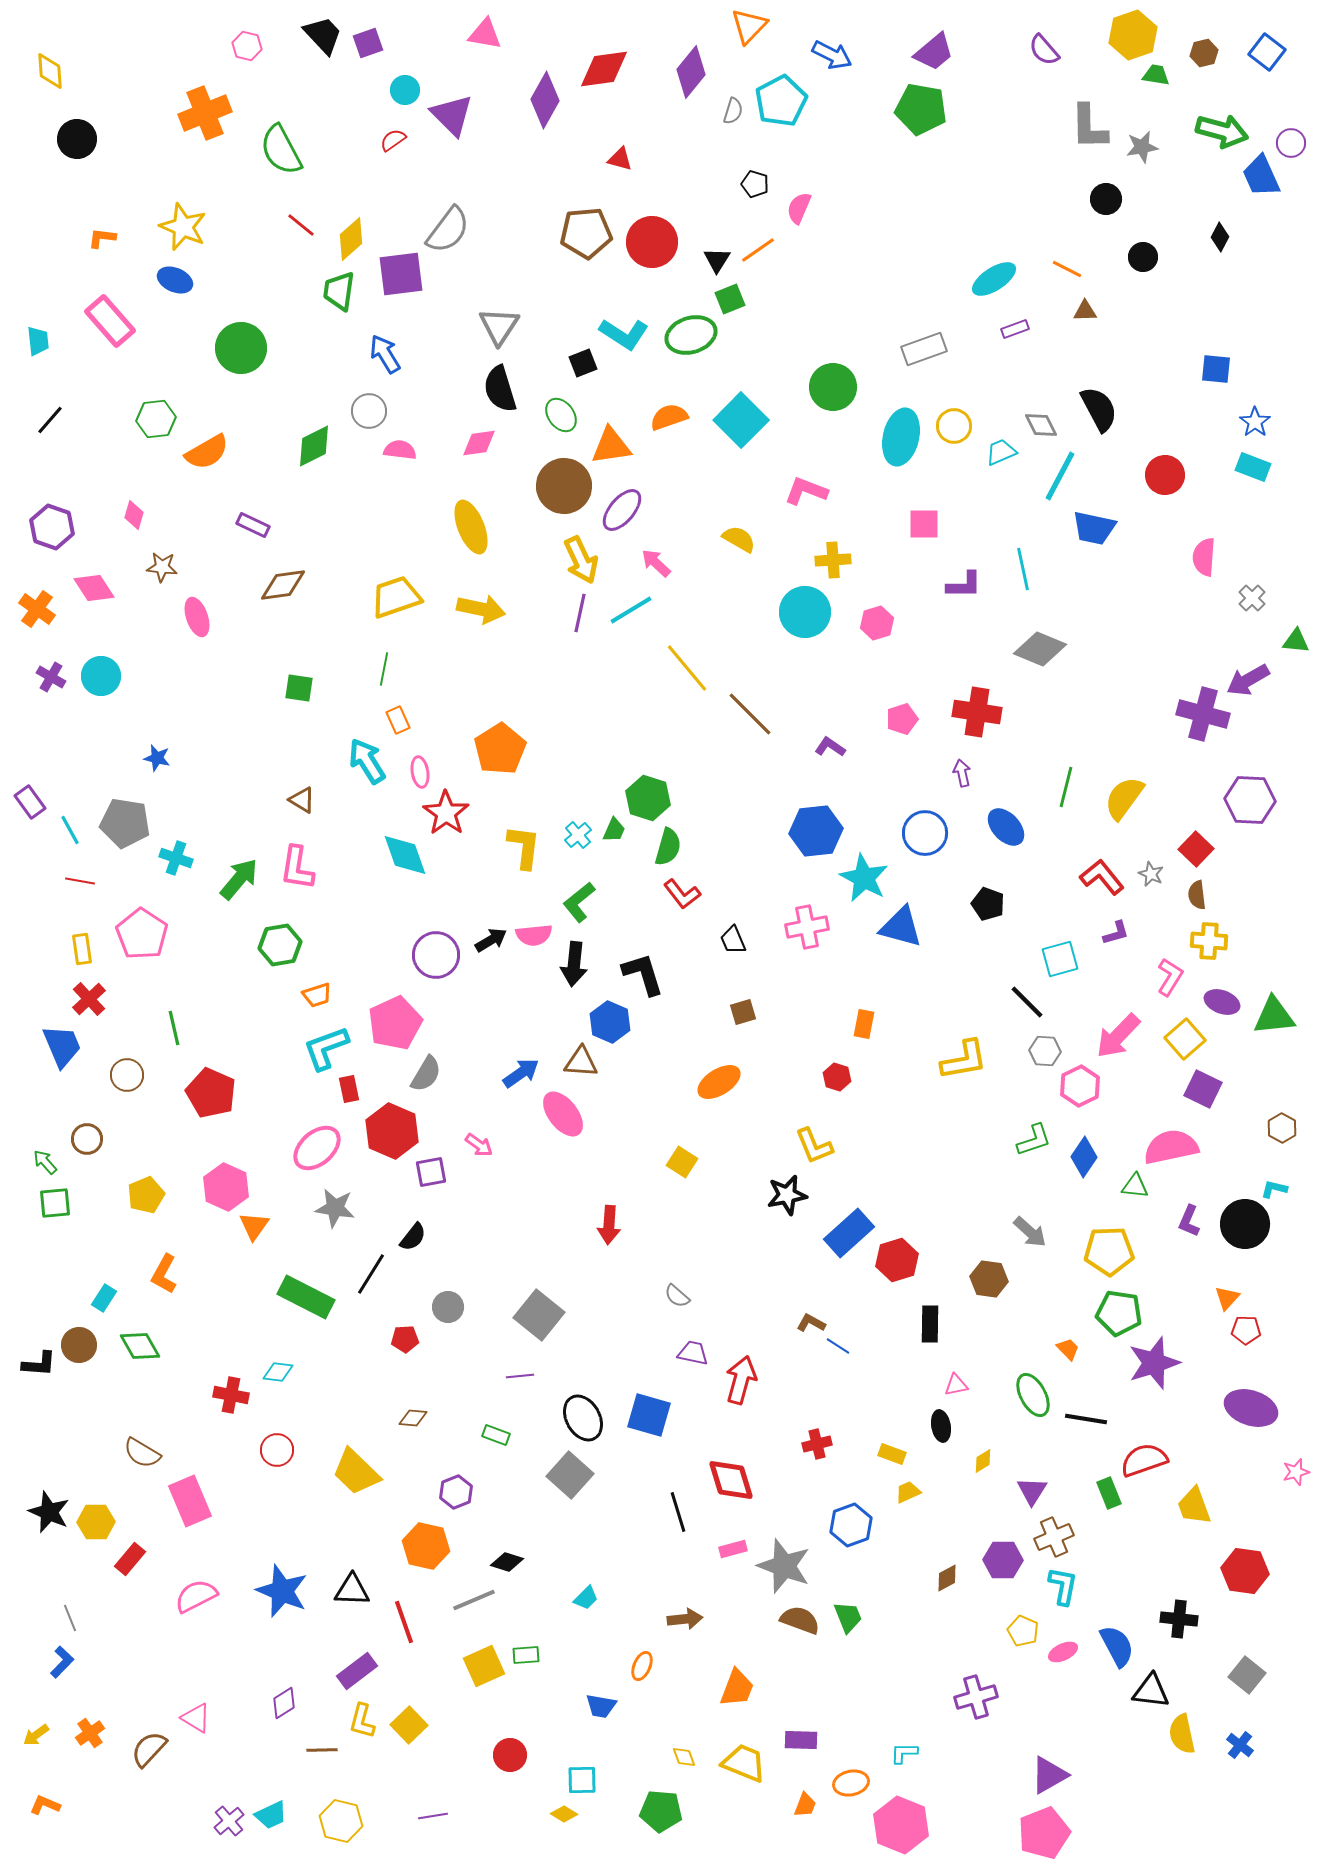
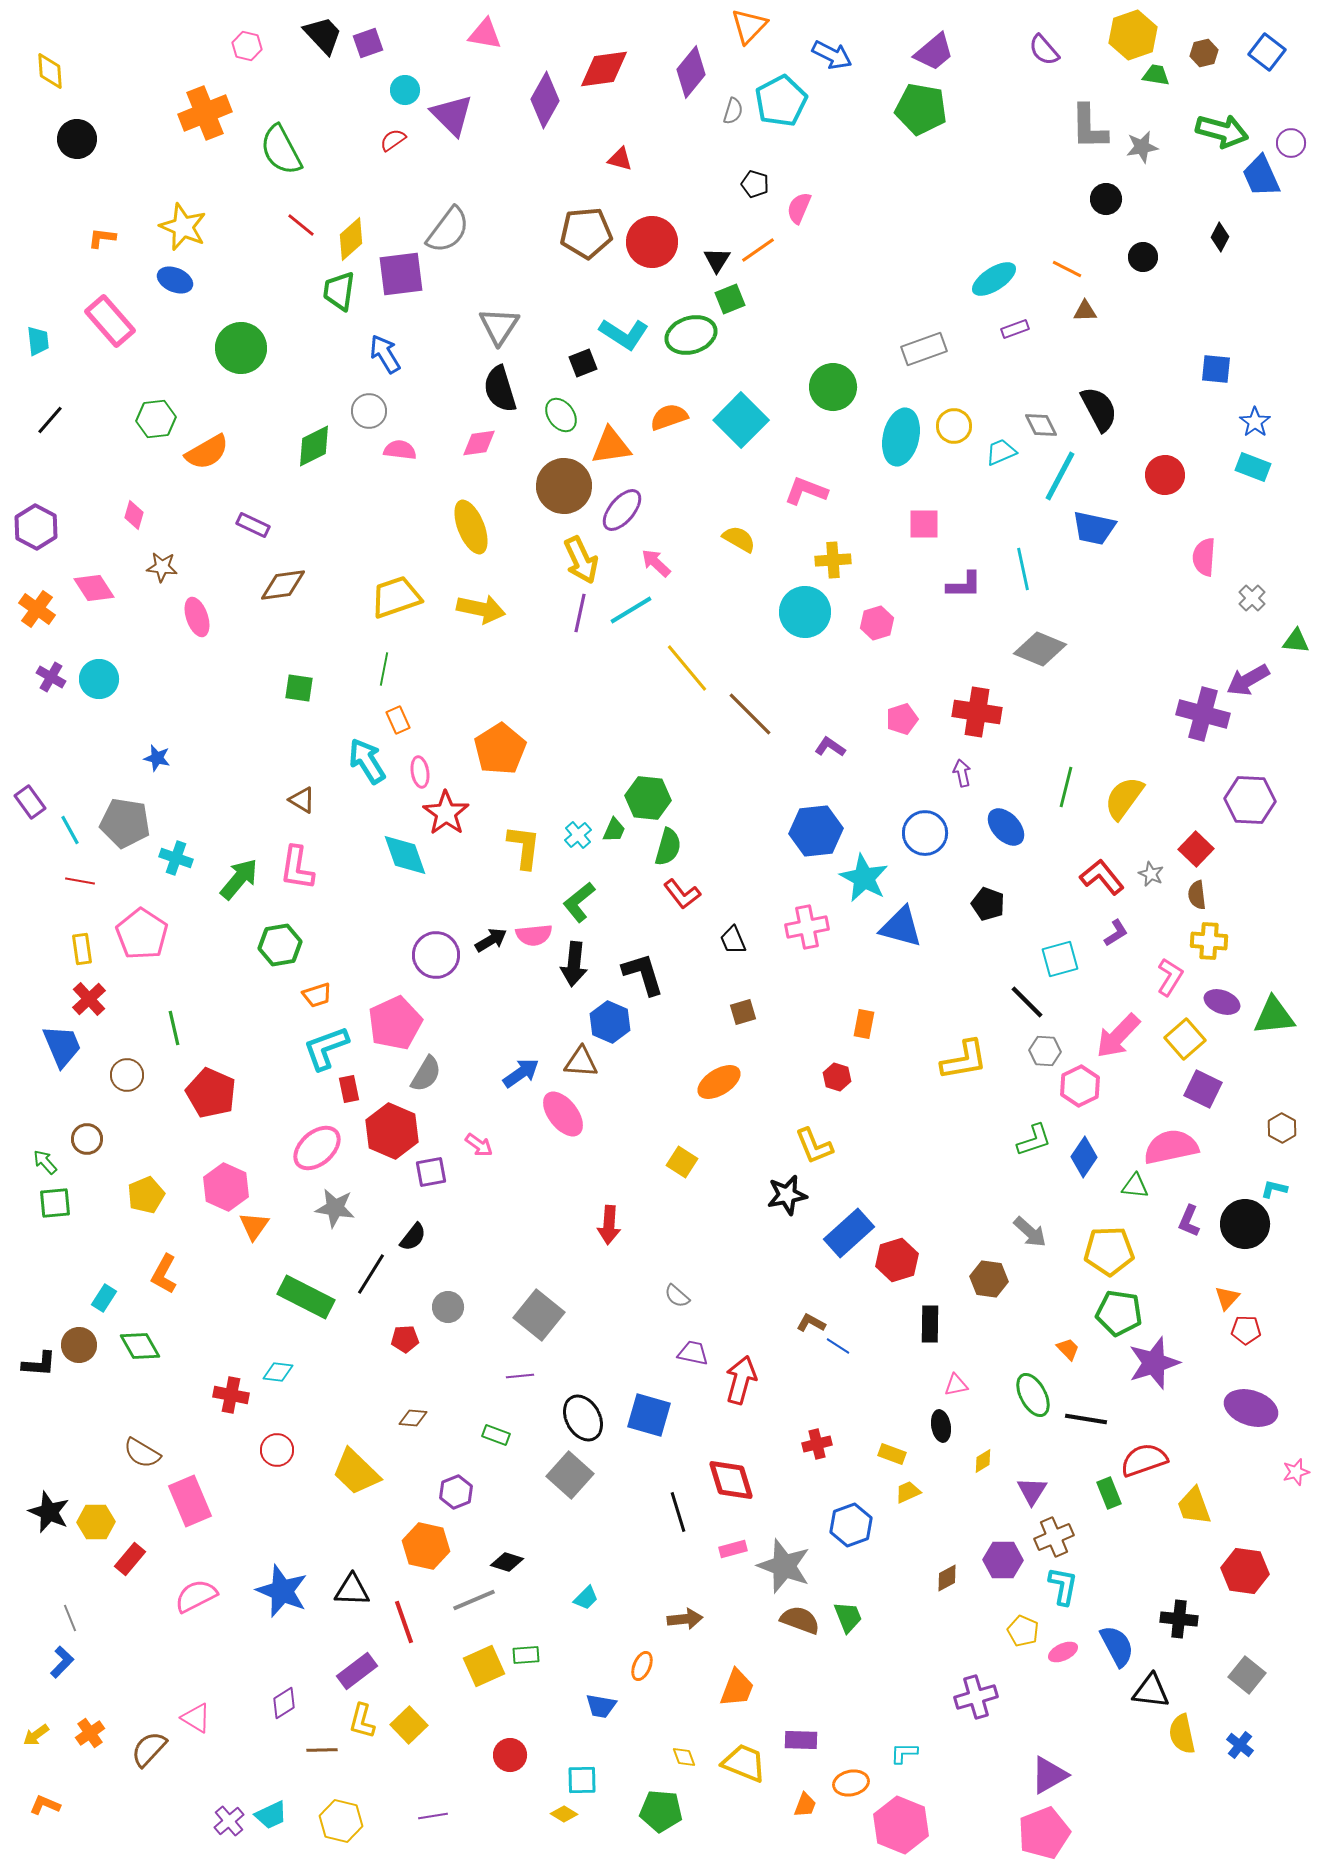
purple hexagon at (52, 527): moved 16 px left; rotated 9 degrees clockwise
cyan circle at (101, 676): moved 2 px left, 3 px down
green hexagon at (648, 798): rotated 12 degrees counterclockwise
purple L-shape at (1116, 933): rotated 16 degrees counterclockwise
